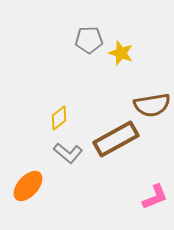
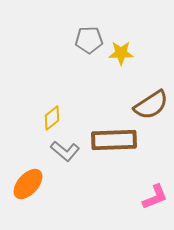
yellow star: rotated 20 degrees counterclockwise
brown semicircle: moved 1 px left; rotated 24 degrees counterclockwise
yellow diamond: moved 7 px left
brown rectangle: moved 2 px left, 1 px down; rotated 27 degrees clockwise
gray L-shape: moved 3 px left, 2 px up
orange ellipse: moved 2 px up
